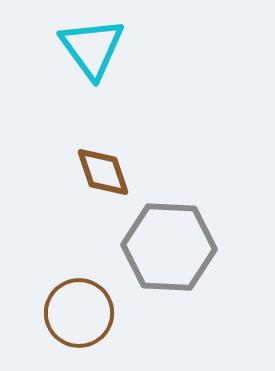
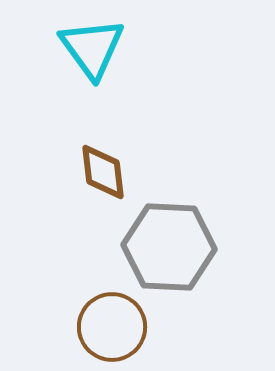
brown diamond: rotated 12 degrees clockwise
brown circle: moved 33 px right, 14 px down
